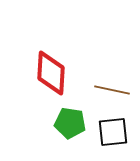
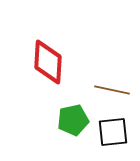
red diamond: moved 3 px left, 11 px up
green pentagon: moved 3 px right, 3 px up; rotated 20 degrees counterclockwise
